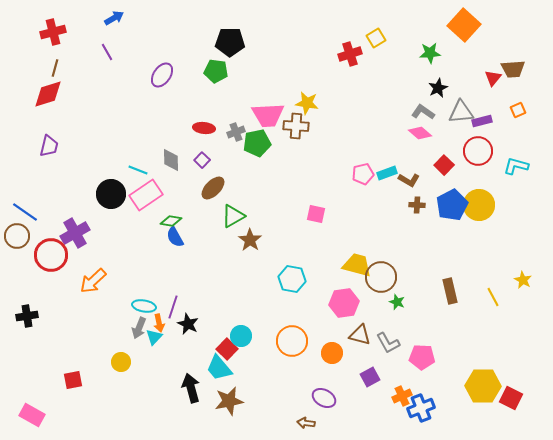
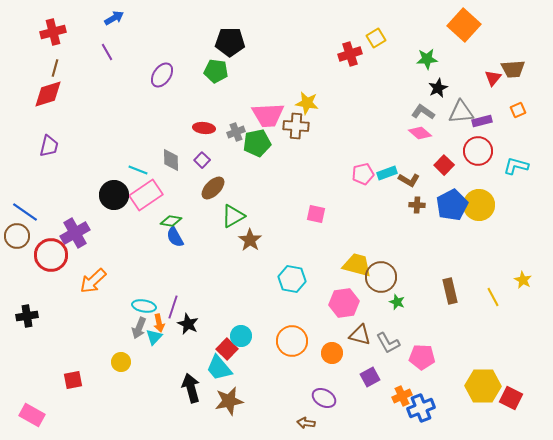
green star at (430, 53): moved 3 px left, 6 px down
black circle at (111, 194): moved 3 px right, 1 px down
